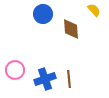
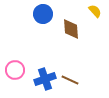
yellow semicircle: moved 1 px right, 1 px down
brown line: moved 1 px right, 1 px down; rotated 60 degrees counterclockwise
